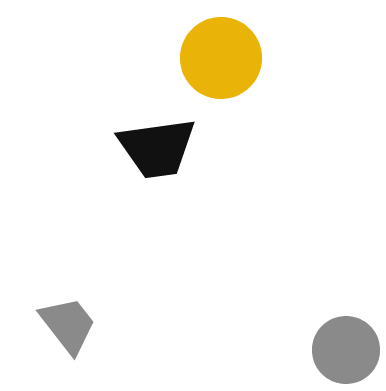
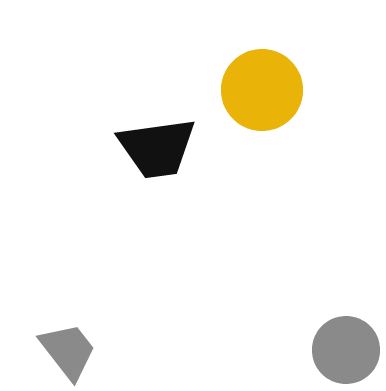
yellow circle: moved 41 px right, 32 px down
gray trapezoid: moved 26 px down
